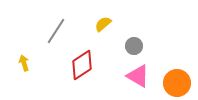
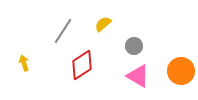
gray line: moved 7 px right
orange circle: moved 4 px right, 12 px up
